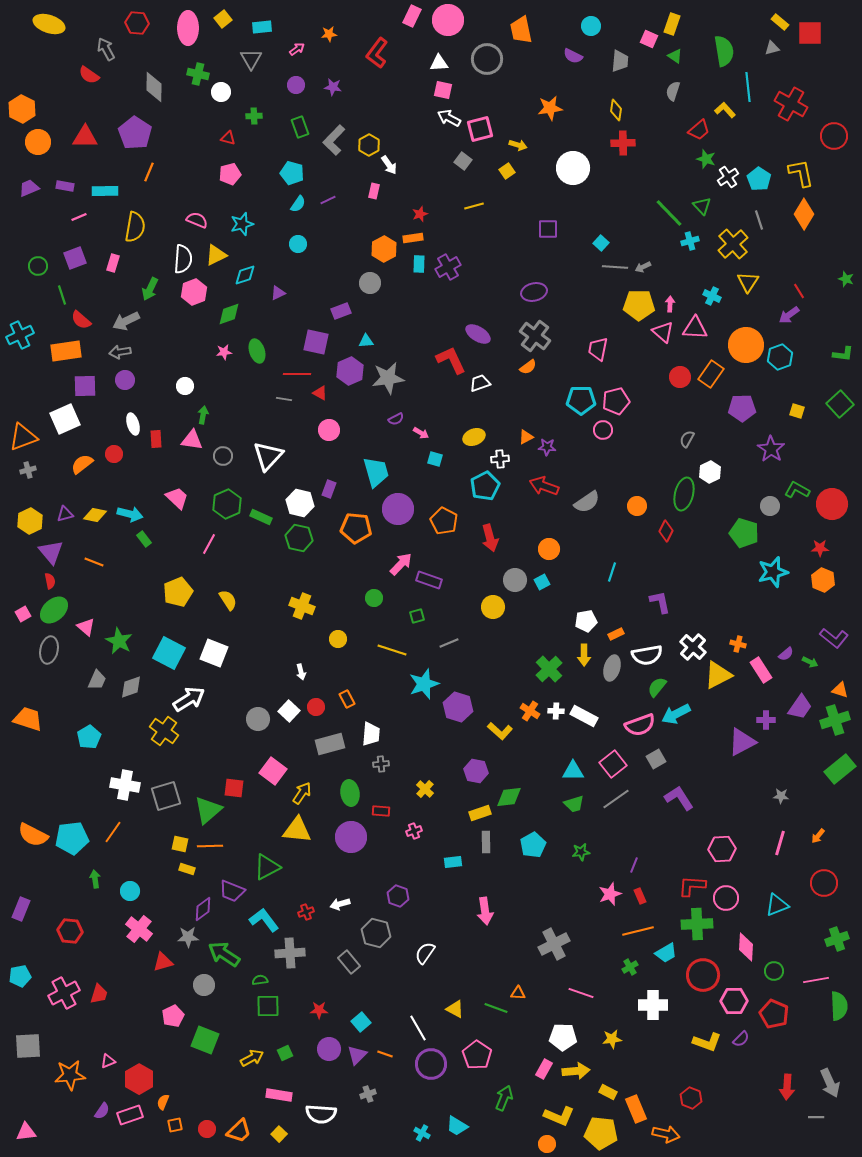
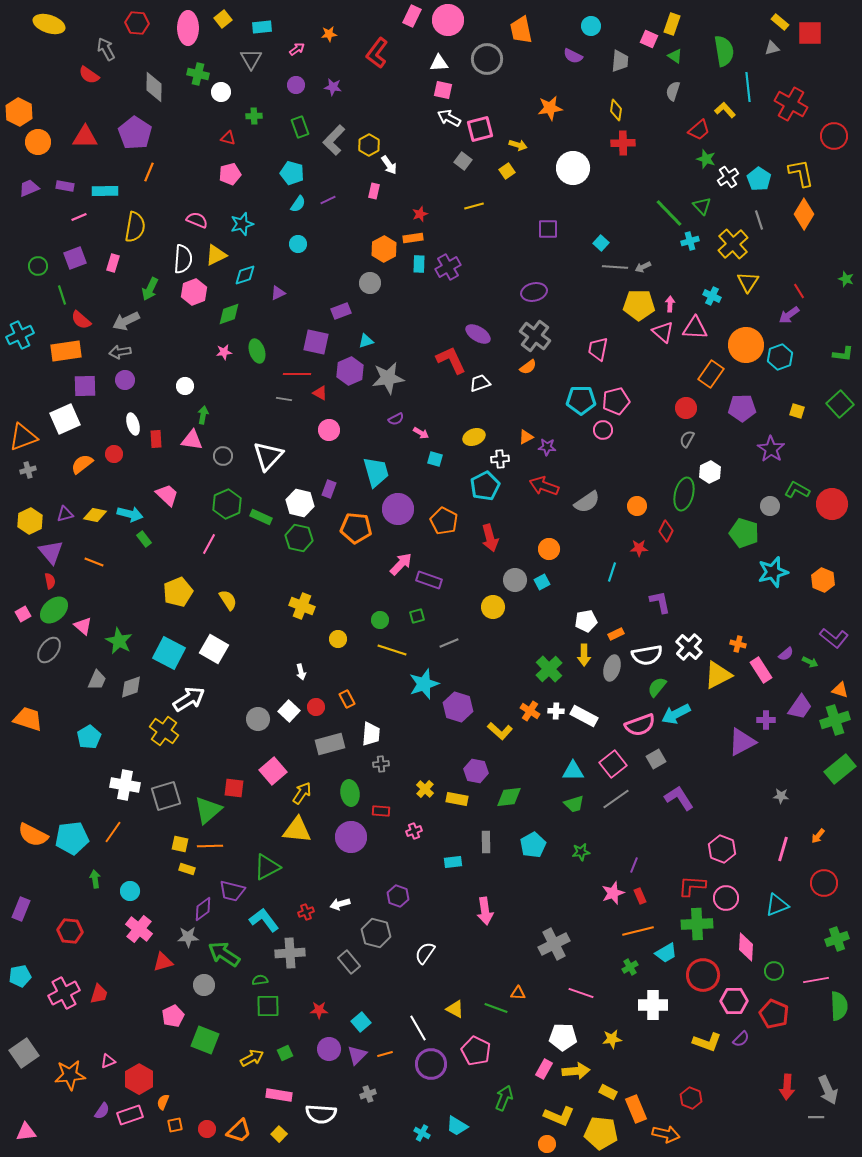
orange hexagon at (22, 109): moved 3 px left, 3 px down
cyan triangle at (366, 341): rotated 14 degrees counterclockwise
red circle at (680, 377): moved 6 px right, 31 px down
pink trapezoid at (177, 498): moved 10 px left, 3 px up
red star at (820, 548): moved 181 px left
green circle at (374, 598): moved 6 px right, 22 px down
pink triangle at (86, 627): moved 3 px left, 1 px up
white cross at (693, 647): moved 4 px left
gray ellipse at (49, 650): rotated 24 degrees clockwise
white square at (214, 653): moved 4 px up; rotated 8 degrees clockwise
pink square at (273, 771): rotated 12 degrees clockwise
yellow rectangle at (480, 813): moved 23 px left, 14 px up; rotated 30 degrees clockwise
pink line at (780, 843): moved 3 px right, 6 px down
pink hexagon at (722, 849): rotated 24 degrees clockwise
purple trapezoid at (232, 891): rotated 8 degrees counterclockwise
pink star at (610, 894): moved 3 px right, 1 px up
gray square at (28, 1046): moved 4 px left, 7 px down; rotated 32 degrees counterclockwise
orange line at (385, 1054): rotated 35 degrees counterclockwise
pink pentagon at (477, 1055): moved 1 px left, 4 px up; rotated 8 degrees counterclockwise
gray arrow at (830, 1083): moved 2 px left, 7 px down
